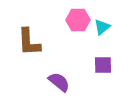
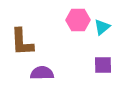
brown L-shape: moved 7 px left
purple semicircle: moved 17 px left, 9 px up; rotated 40 degrees counterclockwise
